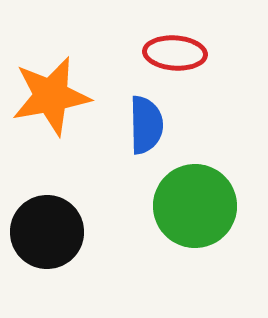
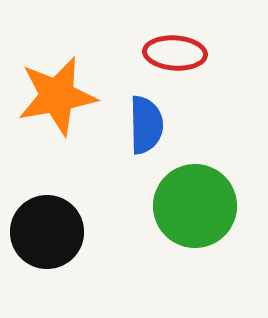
orange star: moved 6 px right
